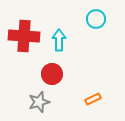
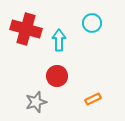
cyan circle: moved 4 px left, 4 px down
red cross: moved 2 px right, 7 px up; rotated 12 degrees clockwise
red circle: moved 5 px right, 2 px down
gray star: moved 3 px left
